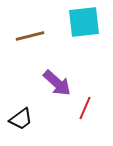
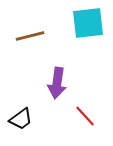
cyan square: moved 4 px right, 1 px down
purple arrow: rotated 56 degrees clockwise
red line: moved 8 px down; rotated 65 degrees counterclockwise
